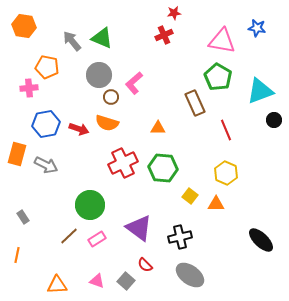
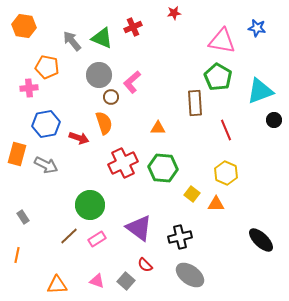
red cross at (164, 35): moved 31 px left, 8 px up
pink L-shape at (134, 83): moved 2 px left, 1 px up
brown rectangle at (195, 103): rotated 20 degrees clockwise
orange semicircle at (107, 123): moved 3 px left; rotated 125 degrees counterclockwise
red arrow at (79, 129): moved 9 px down
yellow square at (190, 196): moved 2 px right, 2 px up
